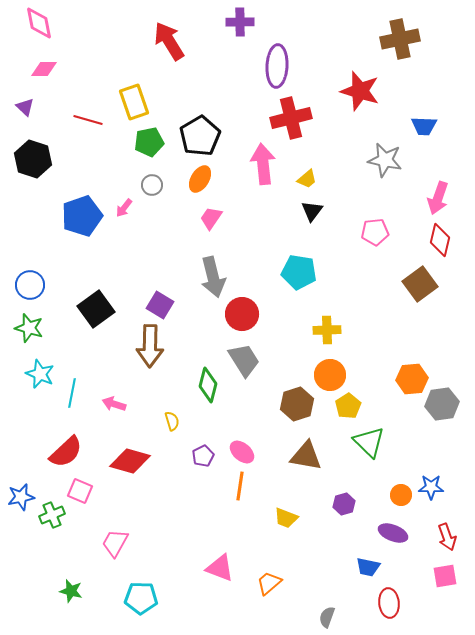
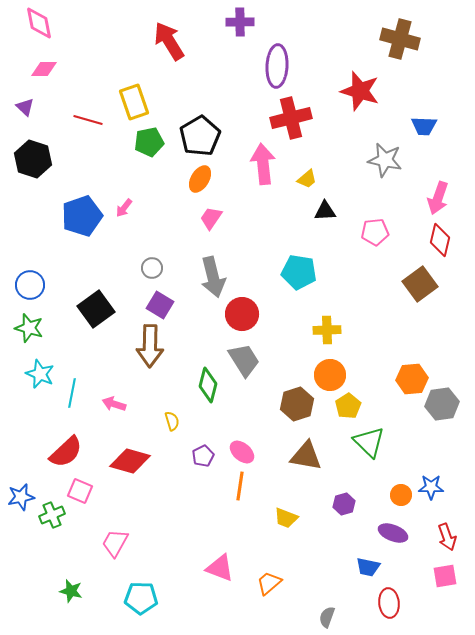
brown cross at (400, 39): rotated 27 degrees clockwise
gray circle at (152, 185): moved 83 px down
black triangle at (312, 211): moved 13 px right; rotated 50 degrees clockwise
